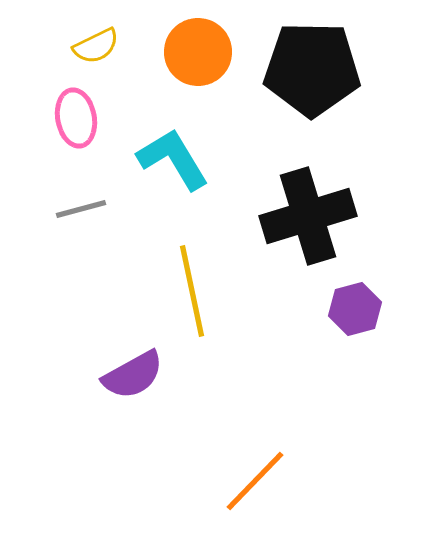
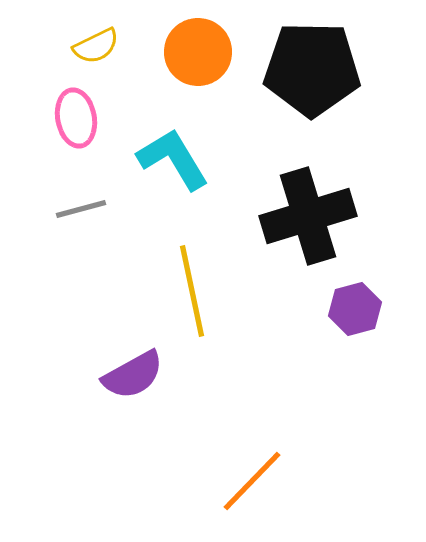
orange line: moved 3 px left
